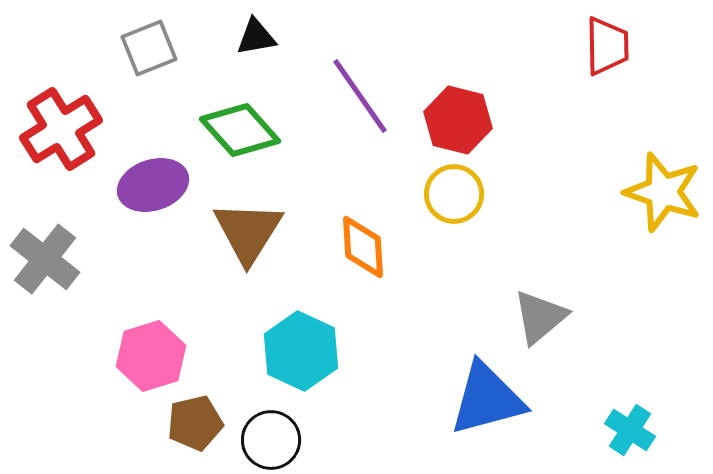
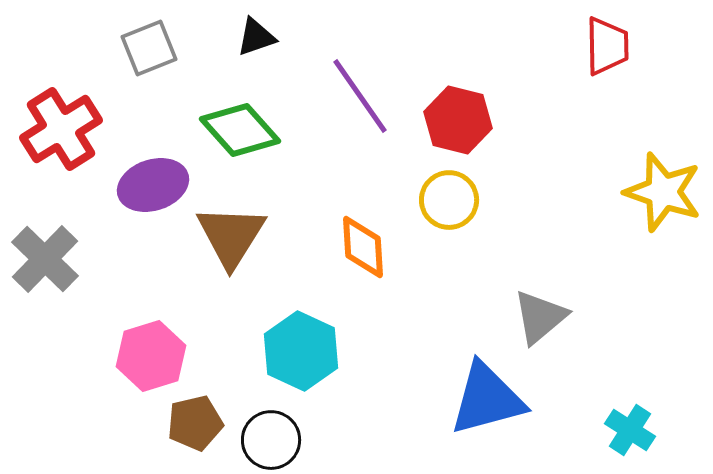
black triangle: rotated 9 degrees counterclockwise
yellow circle: moved 5 px left, 6 px down
brown triangle: moved 17 px left, 4 px down
gray cross: rotated 6 degrees clockwise
